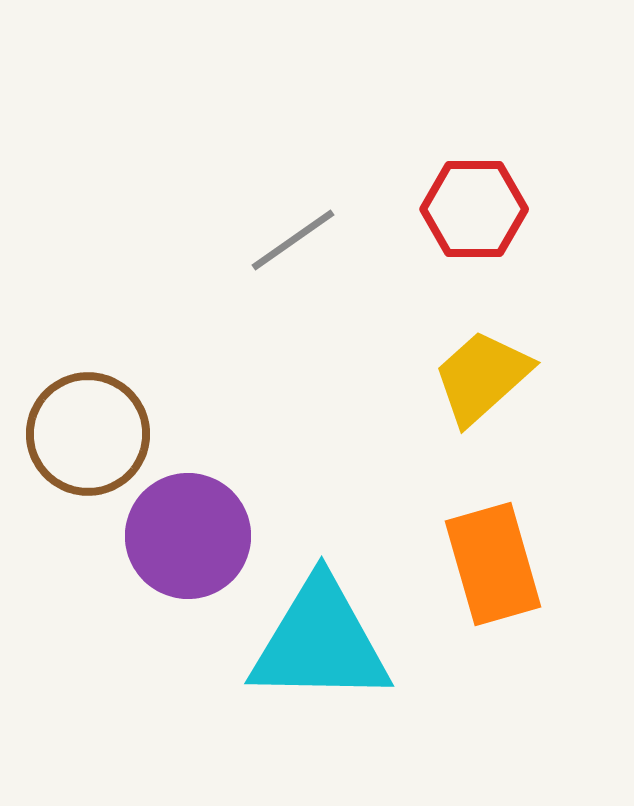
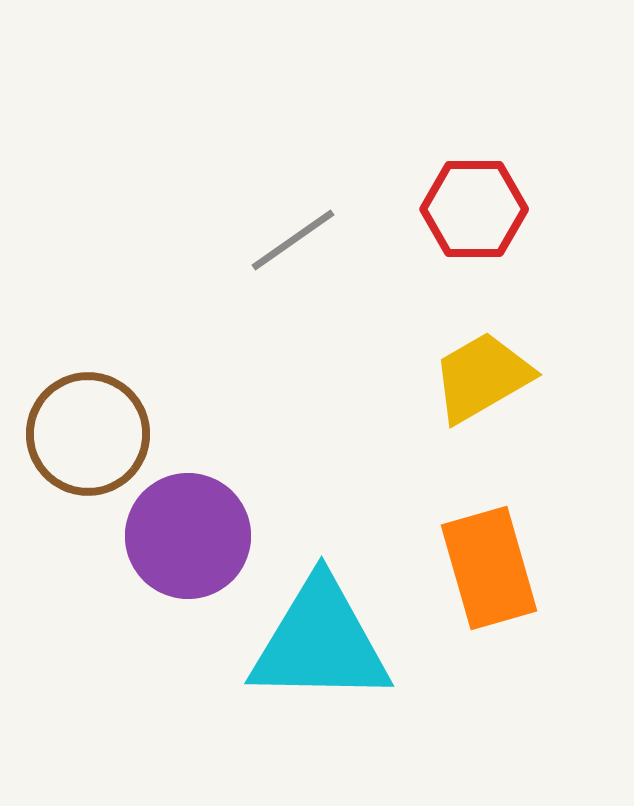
yellow trapezoid: rotated 12 degrees clockwise
orange rectangle: moved 4 px left, 4 px down
